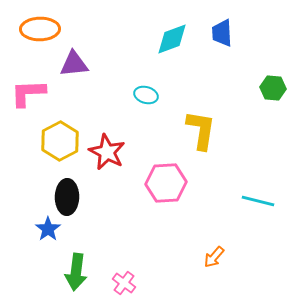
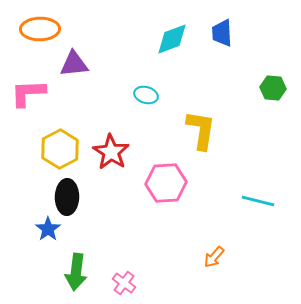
yellow hexagon: moved 8 px down
red star: moved 4 px right; rotated 6 degrees clockwise
